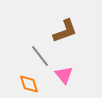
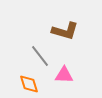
brown L-shape: rotated 36 degrees clockwise
pink triangle: rotated 48 degrees counterclockwise
